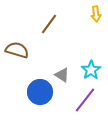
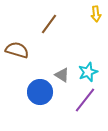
cyan star: moved 3 px left, 2 px down; rotated 12 degrees clockwise
